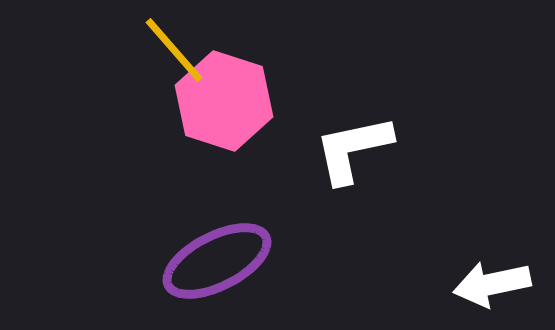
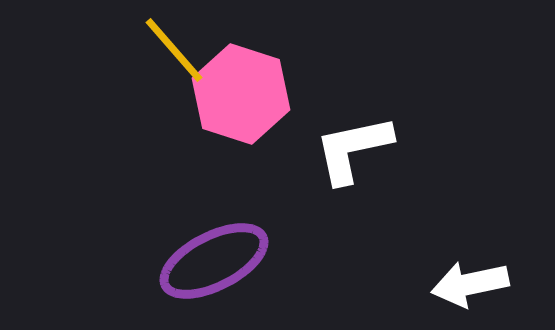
pink hexagon: moved 17 px right, 7 px up
purple ellipse: moved 3 px left
white arrow: moved 22 px left
